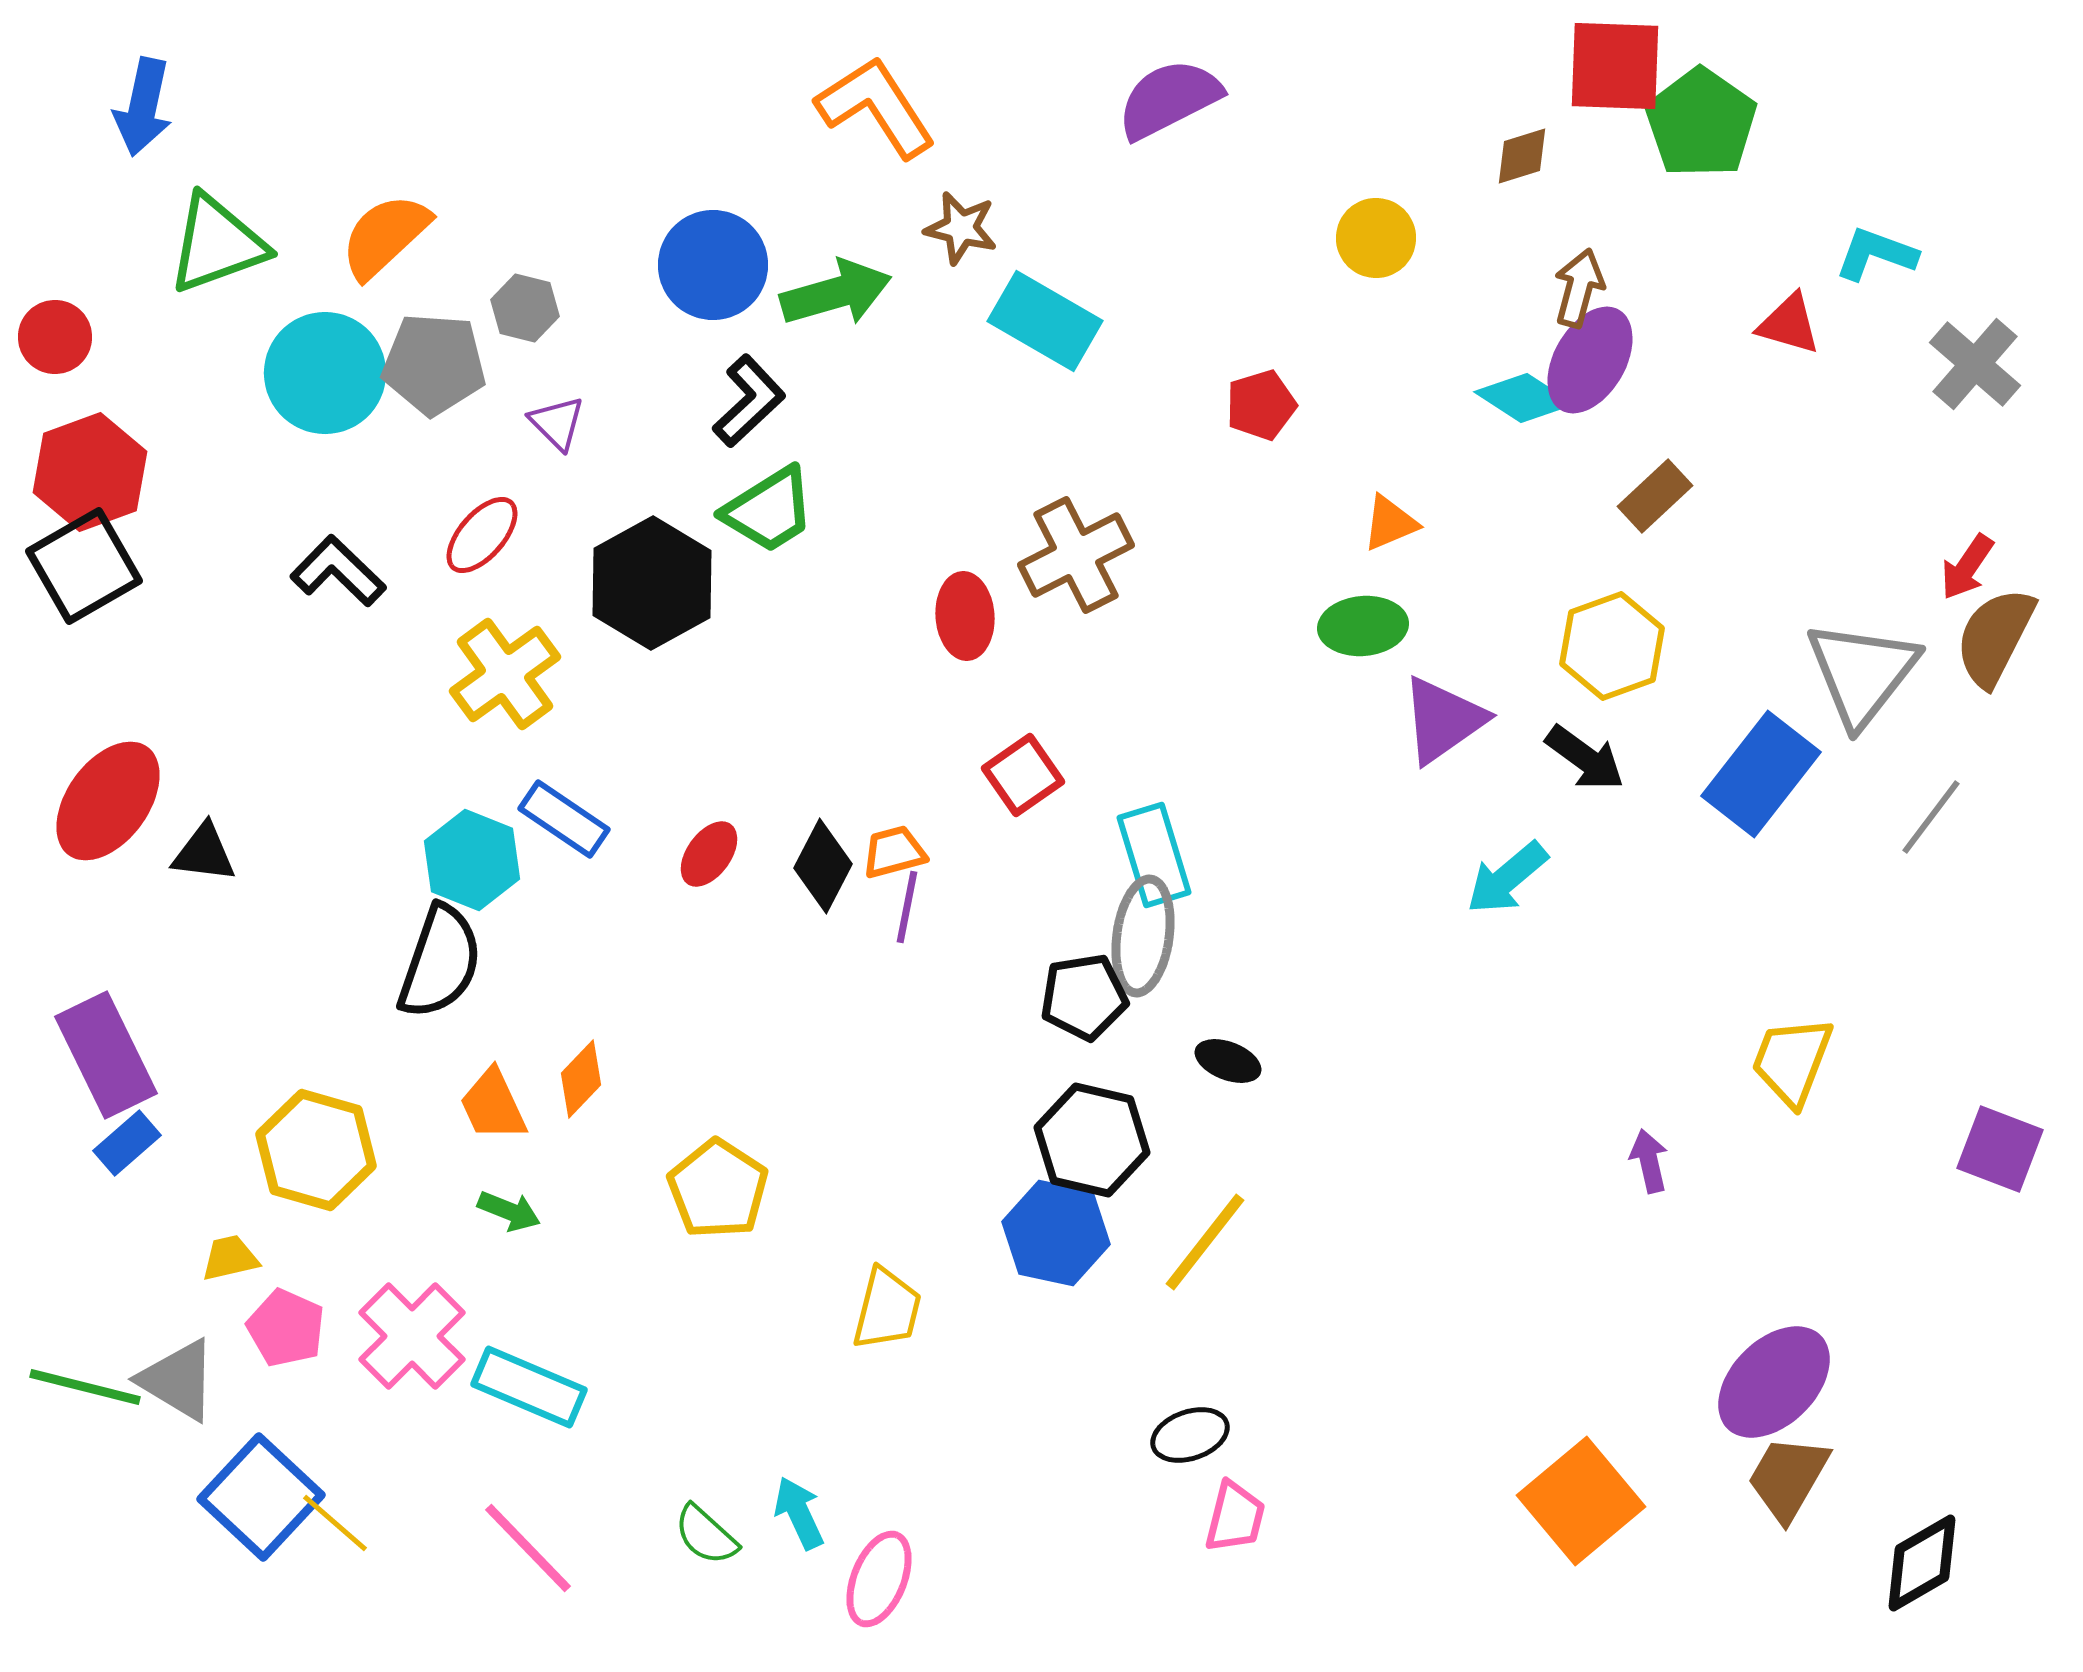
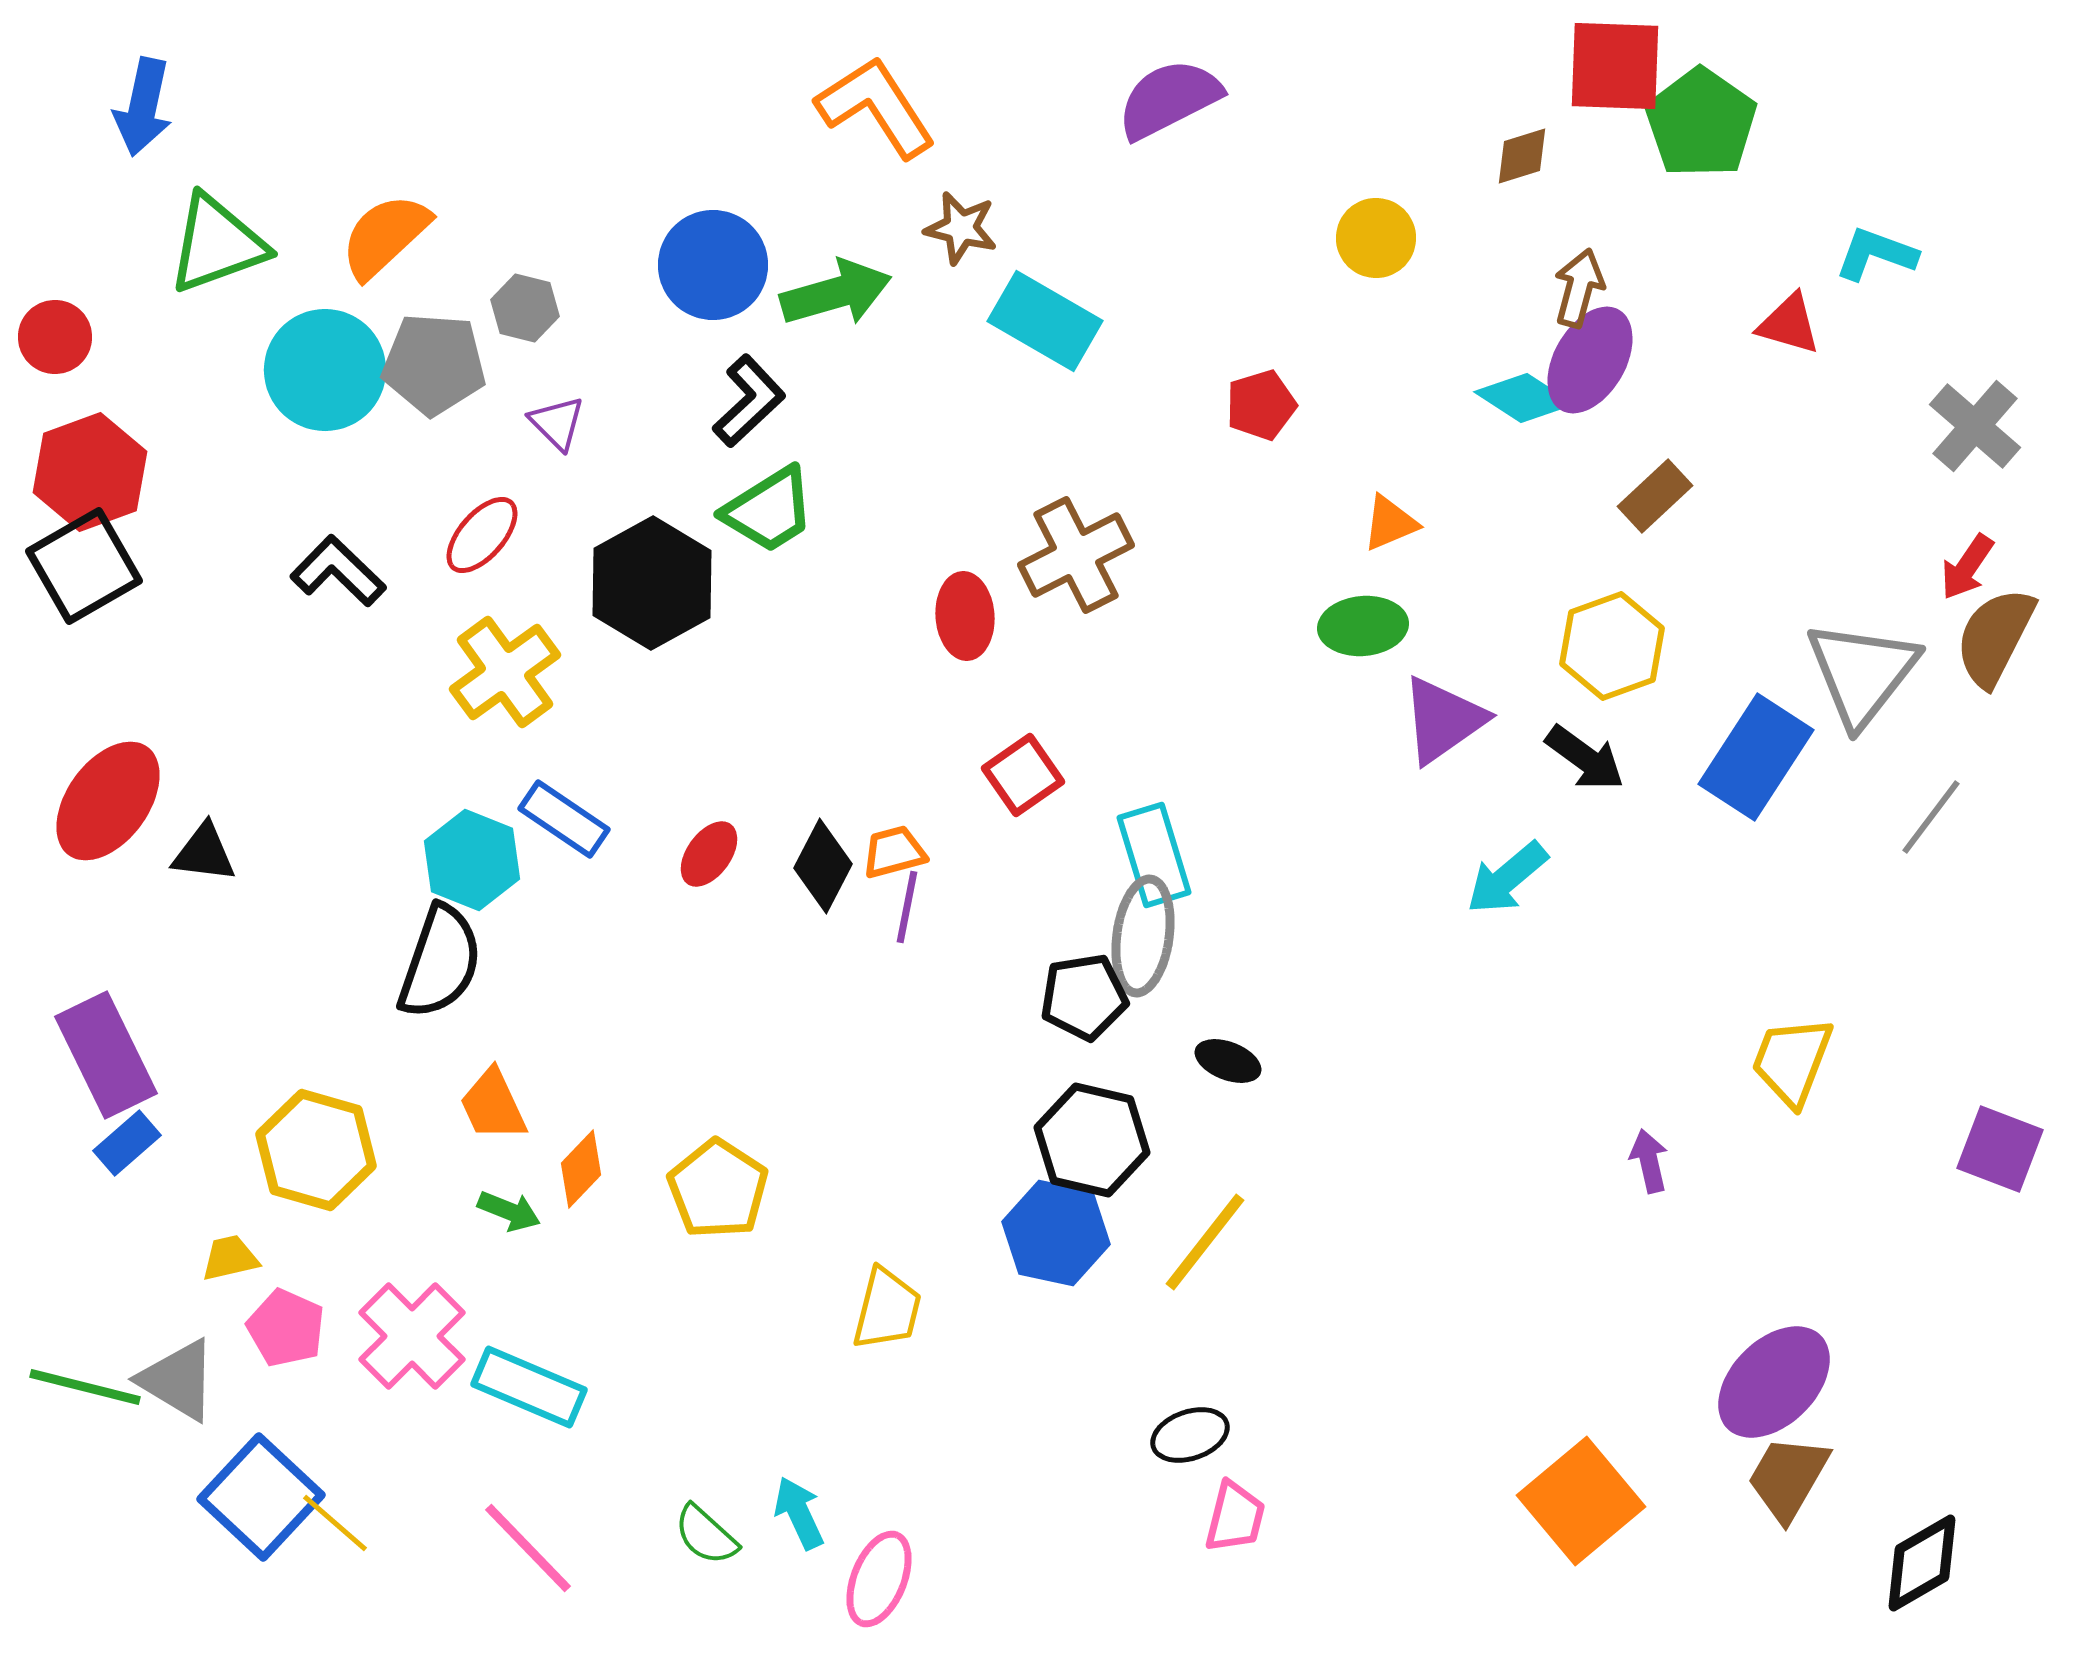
gray cross at (1975, 364): moved 62 px down
cyan circle at (325, 373): moved 3 px up
yellow cross at (505, 674): moved 2 px up
blue rectangle at (1761, 774): moved 5 px left, 17 px up; rotated 5 degrees counterclockwise
orange diamond at (581, 1079): moved 90 px down
